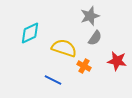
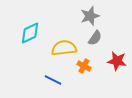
yellow semicircle: rotated 25 degrees counterclockwise
